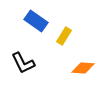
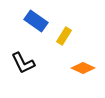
orange diamond: rotated 20 degrees clockwise
